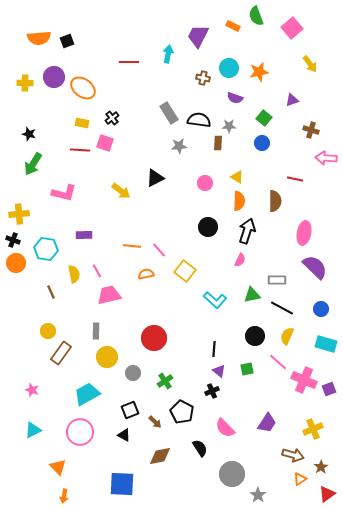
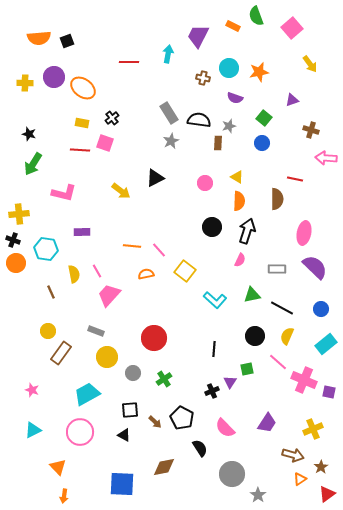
gray star at (229, 126): rotated 16 degrees counterclockwise
gray star at (179, 146): moved 8 px left, 5 px up; rotated 21 degrees counterclockwise
brown semicircle at (275, 201): moved 2 px right, 2 px up
black circle at (208, 227): moved 4 px right
purple rectangle at (84, 235): moved 2 px left, 3 px up
gray rectangle at (277, 280): moved 11 px up
pink trapezoid at (109, 295): rotated 35 degrees counterclockwise
gray rectangle at (96, 331): rotated 70 degrees counterclockwise
cyan rectangle at (326, 344): rotated 55 degrees counterclockwise
purple triangle at (219, 371): moved 11 px right, 11 px down; rotated 24 degrees clockwise
green cross at (165, 381): moved 1 px left, 2 px up
purple square at (329, 389): moved 3 px down; rotated 32 degrees clockwise
black square at (130, 410): rotated 18 degrees clockwise
black pentagon at (182, 412): moved 6 px down
brown diamond at (160, 456): moved 4 px right, 11 px down
